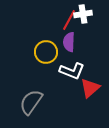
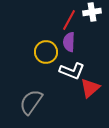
white cross: moved 9 px right, 2 px up
